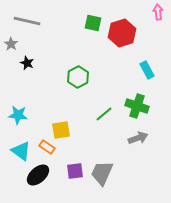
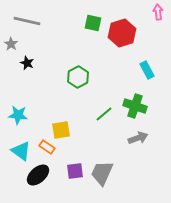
green cross: moved 2 px left
